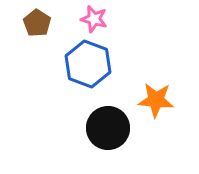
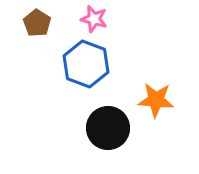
blue hexagon: moved 2 px left
